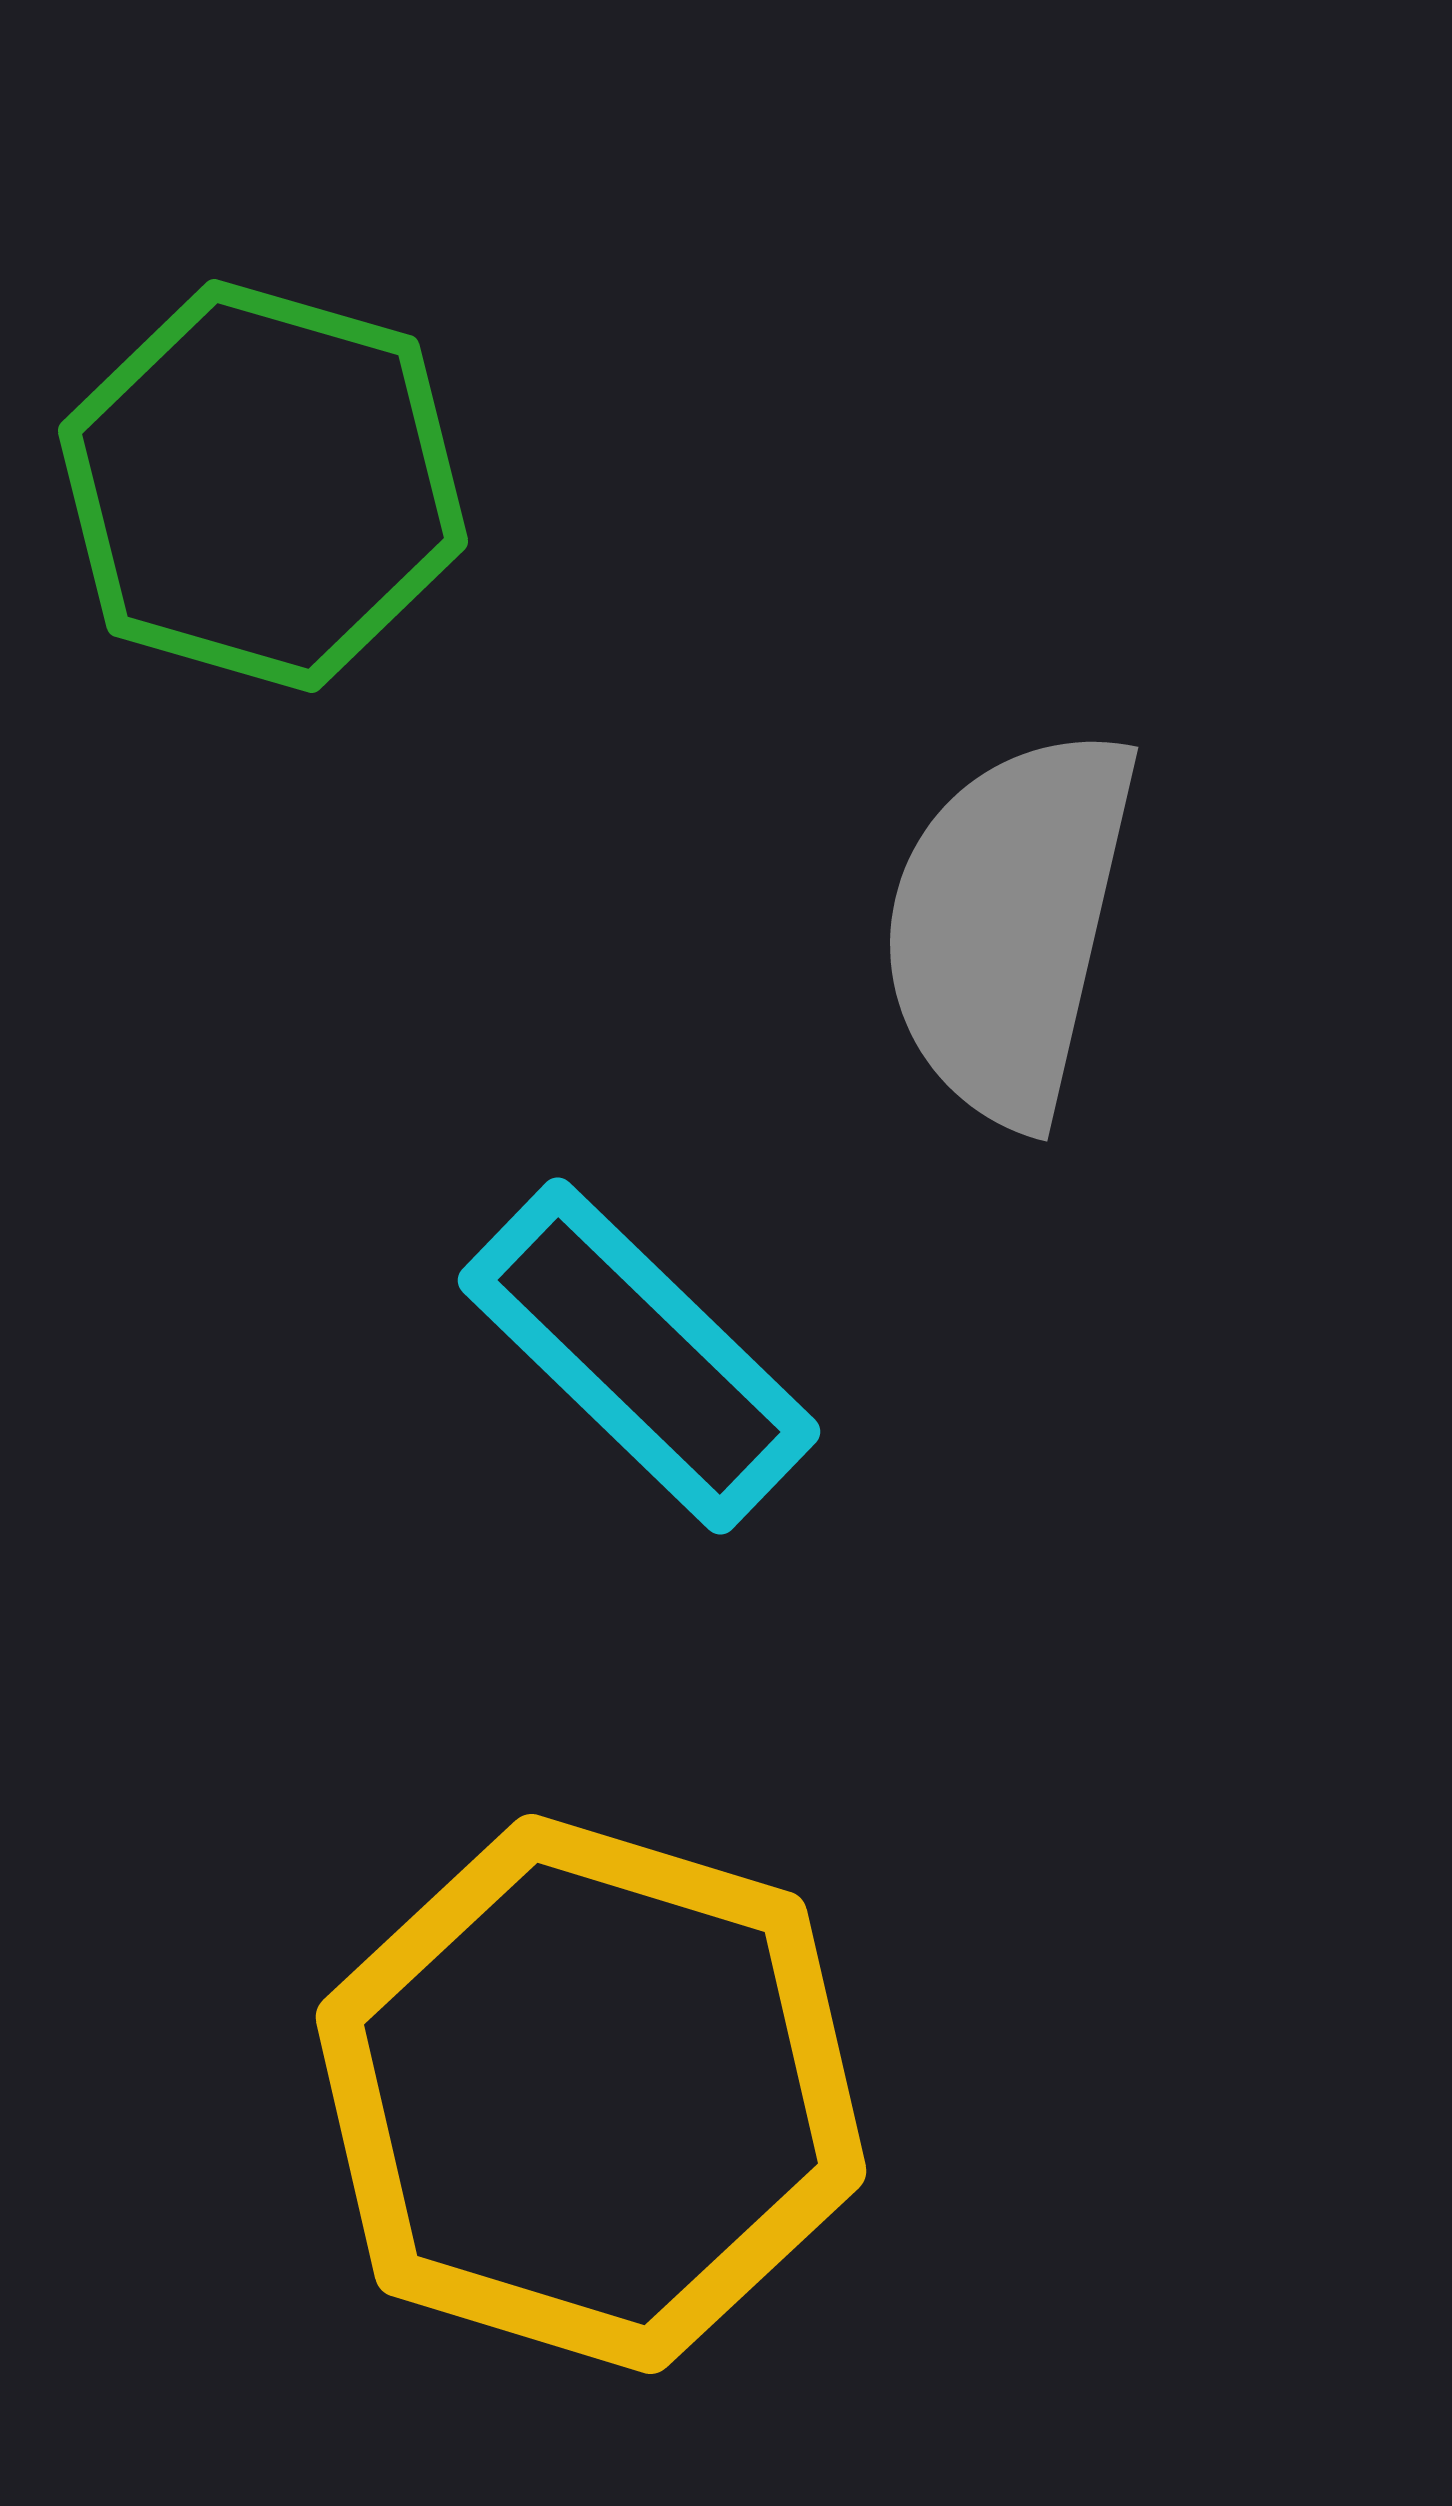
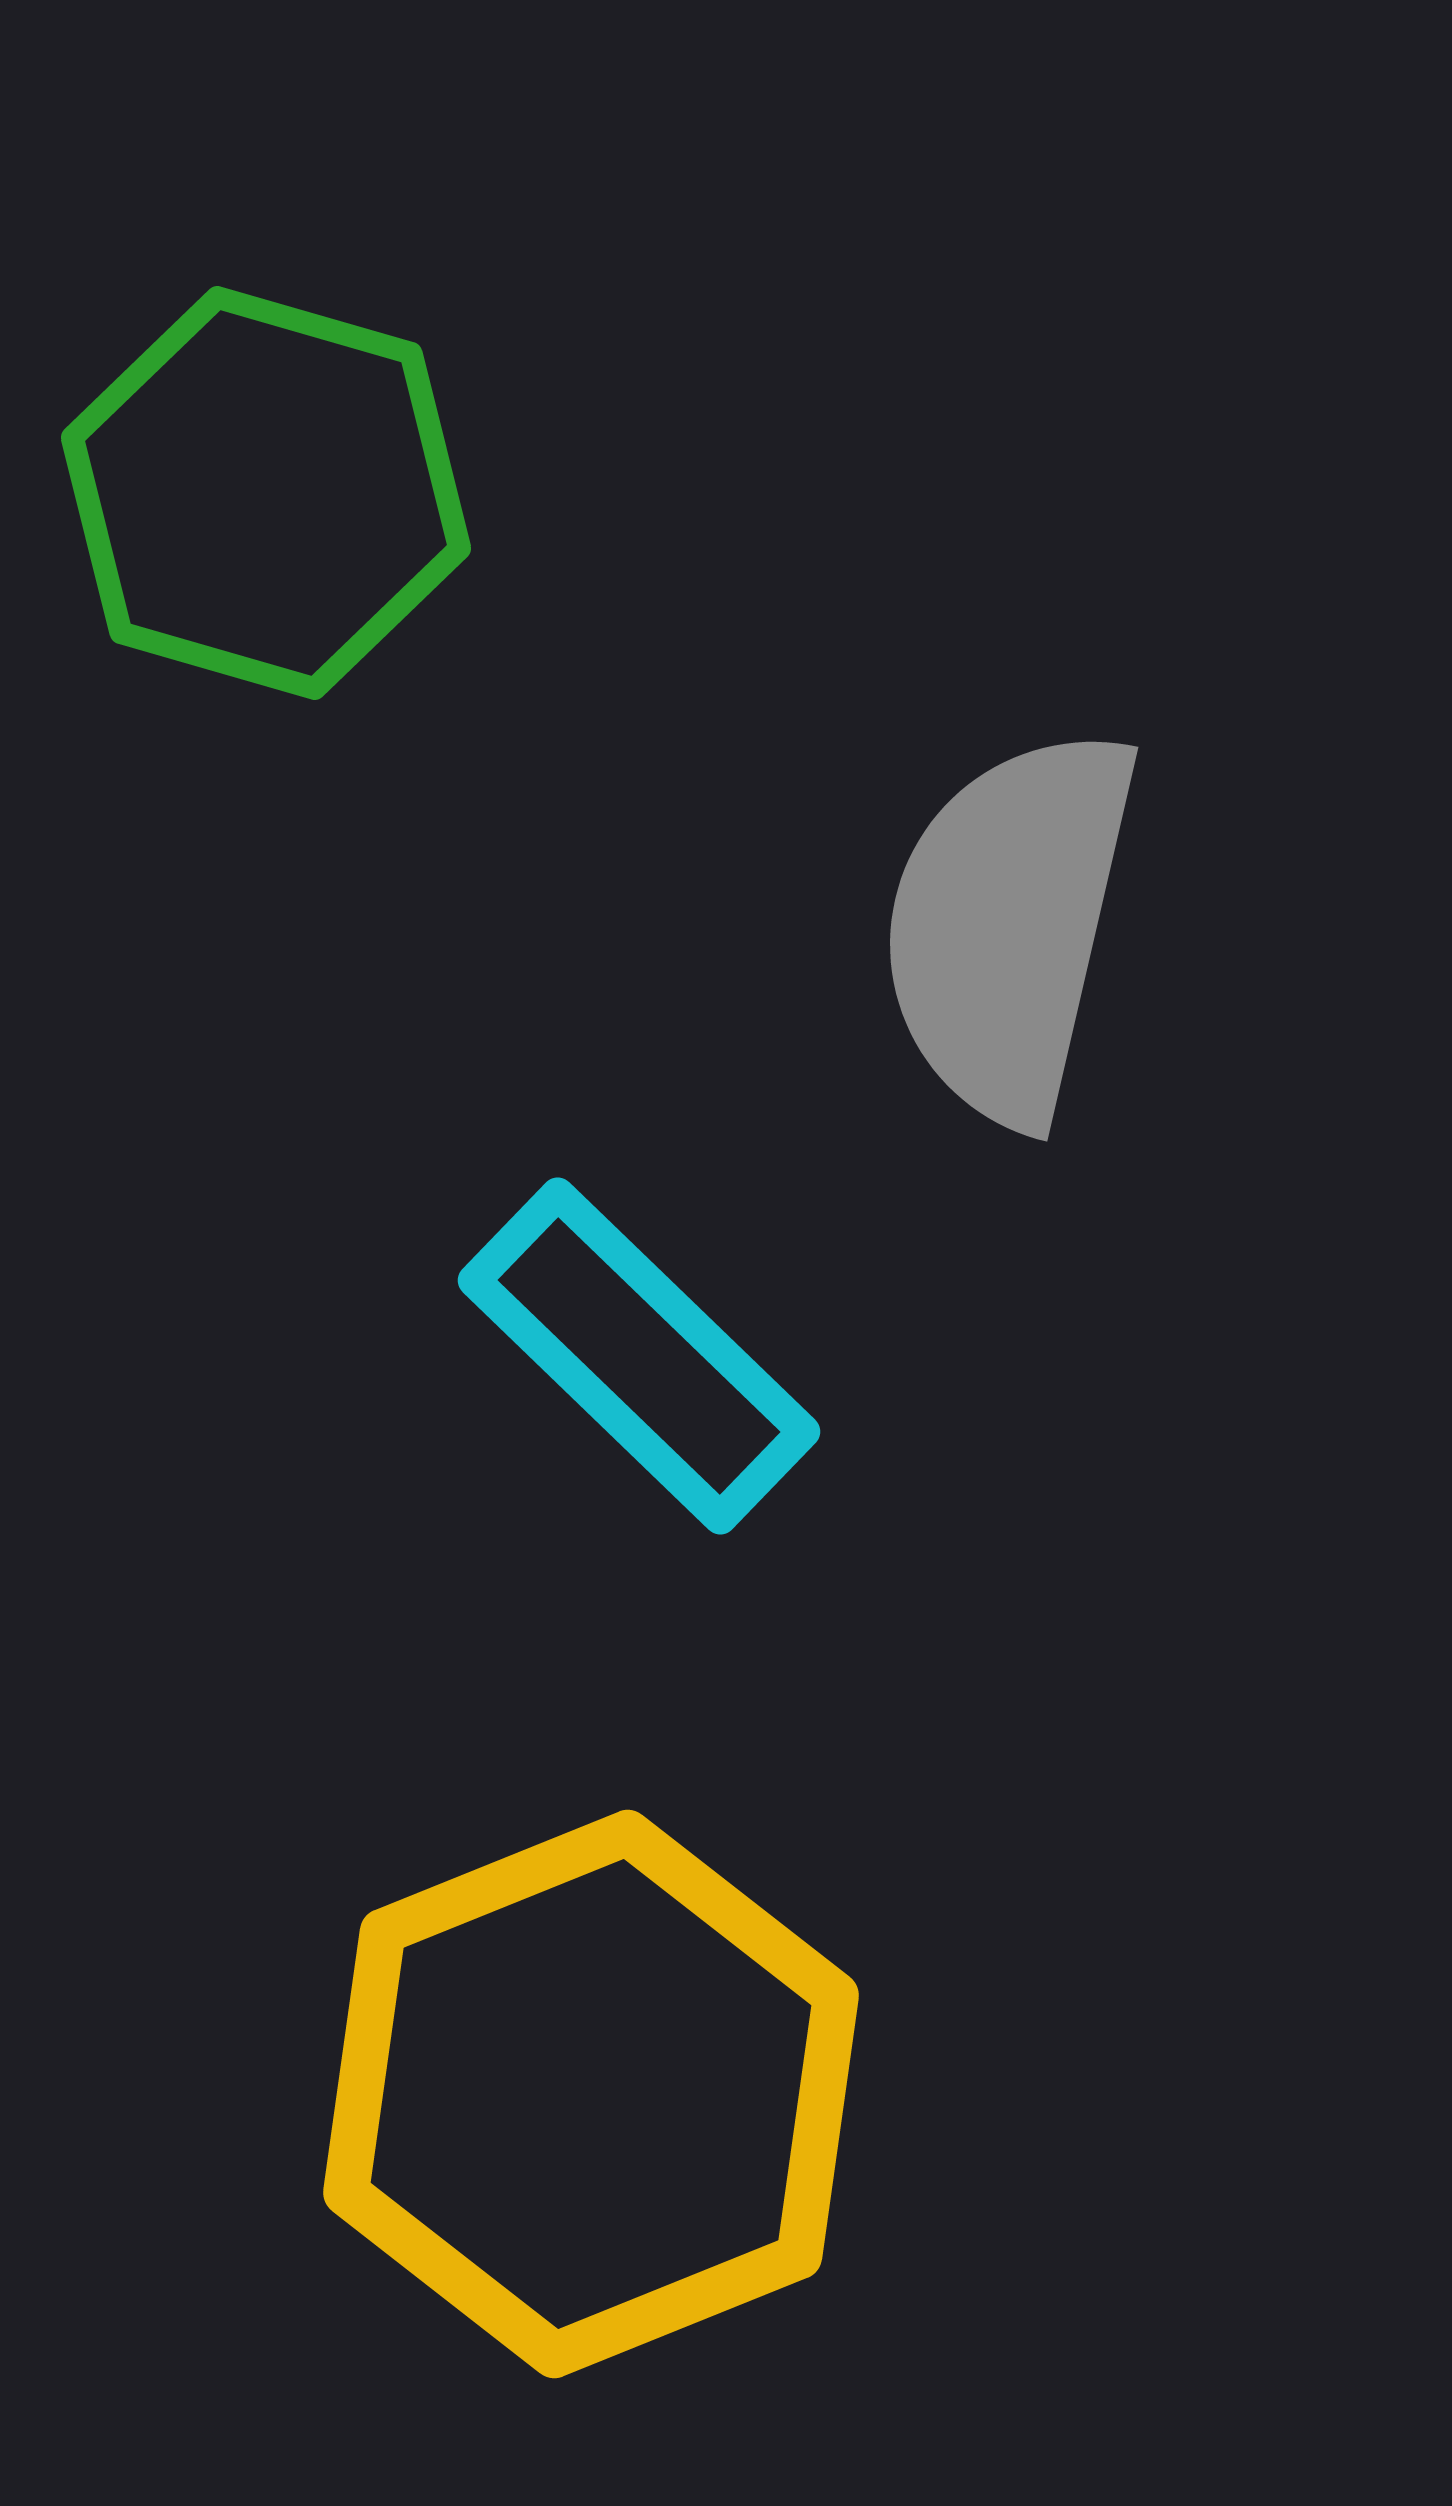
green hexagon: moved 3 px right, 7 px down
yellow hexagon: rotated 21 degrees clockwise
